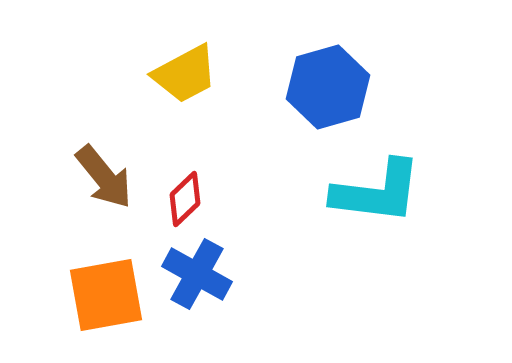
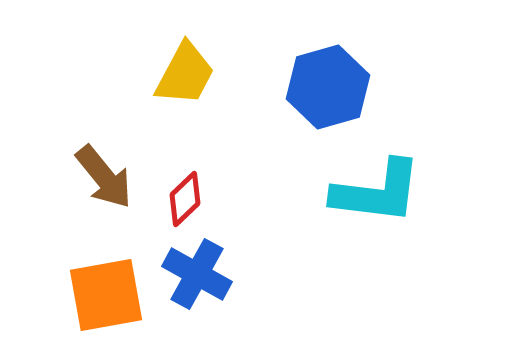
yellow trapezoid: rotated 34 degrees counterclockwise
